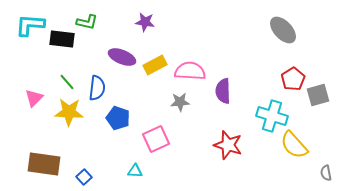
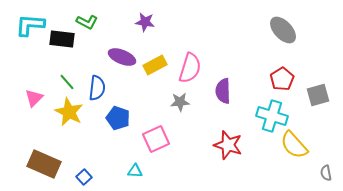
green L-shape: rotated 15 degrees clockwise
pink semicircle: moved 3 px up; rotated 104 degrees clockwise
red pentagon: moved 11 px left
yellow star: rotated 24 degrees clockwise
brown rectangle: rotated 16 degrees clockwise
